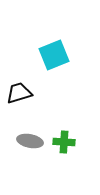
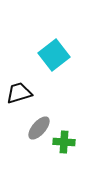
cyan square: rotated 16 degrees counterclockwise
gray ellipse: moved 9 px right, 13 px up; rotated 60 degrees counterclockwise
